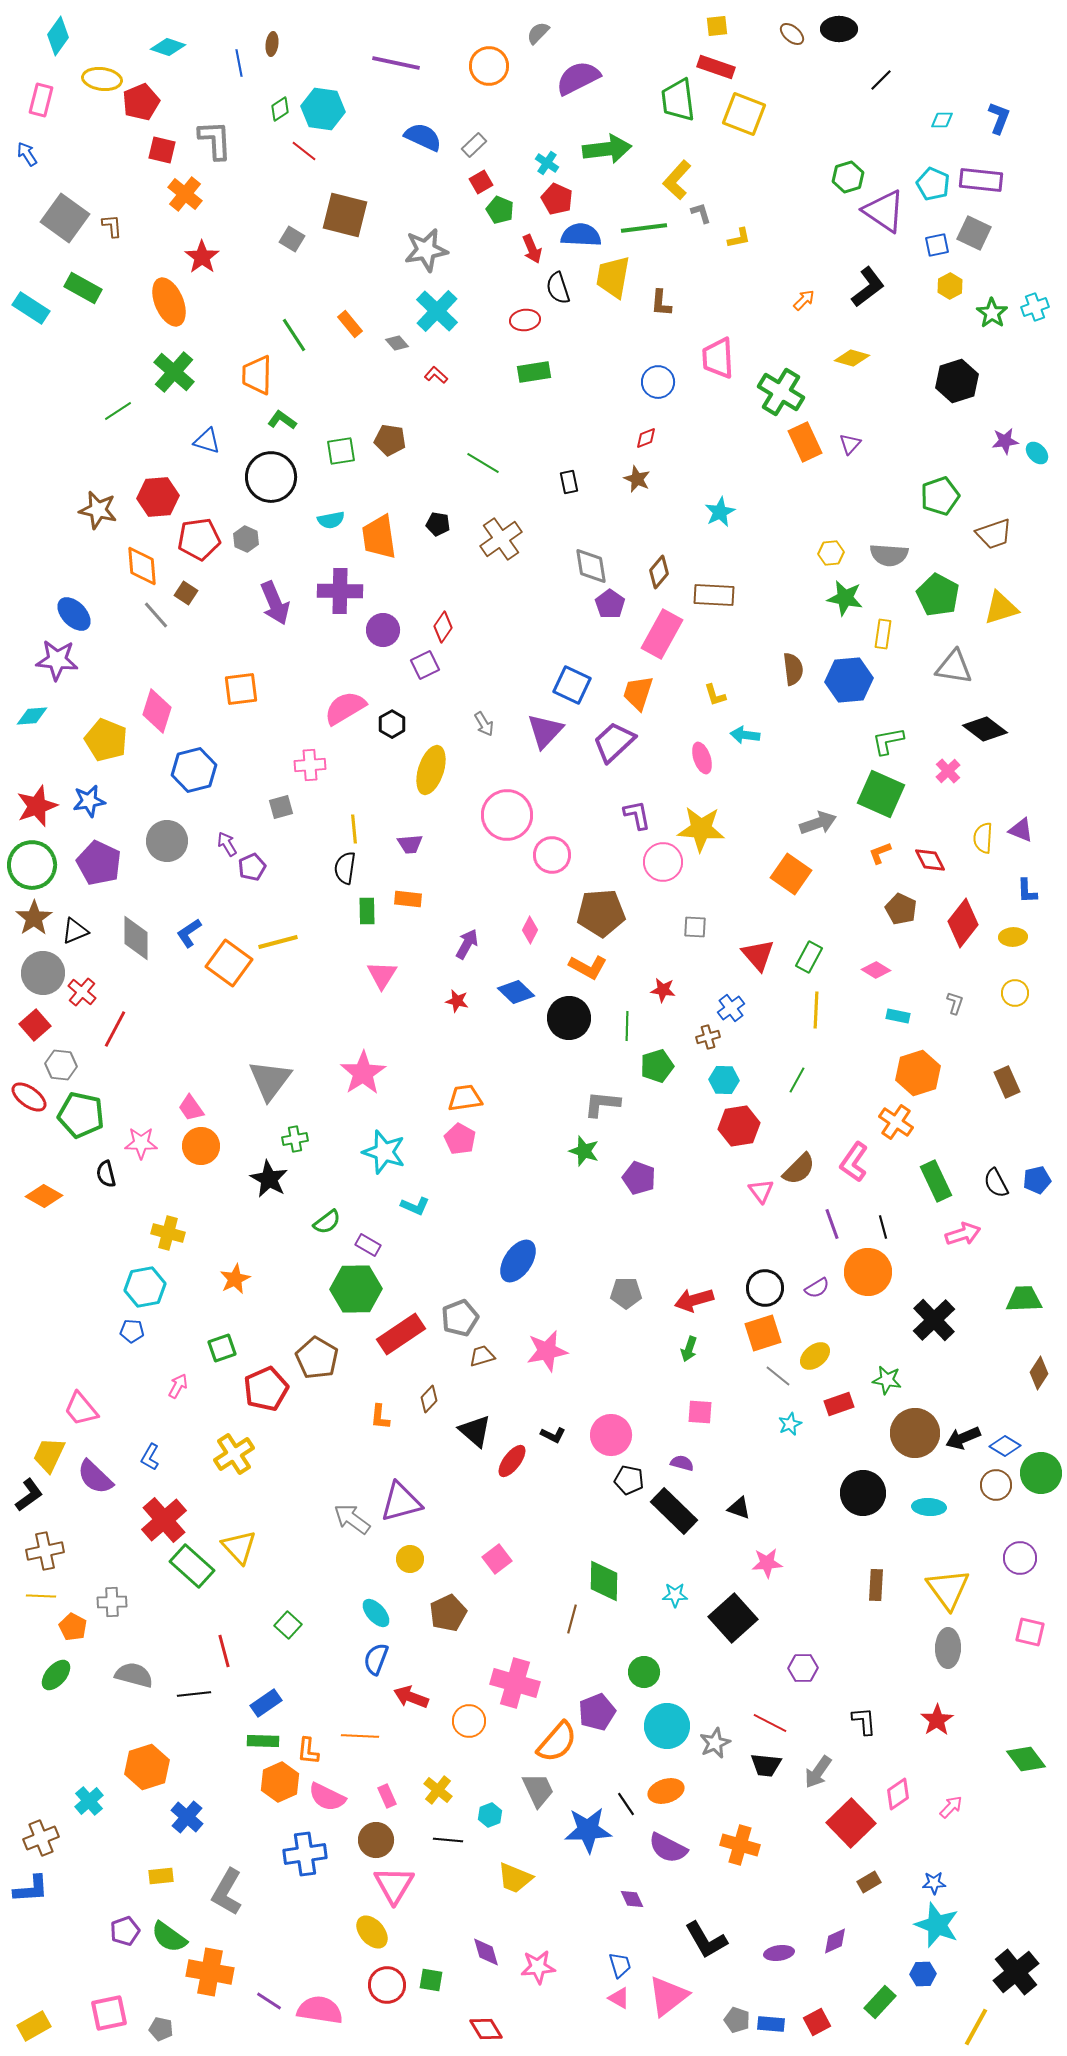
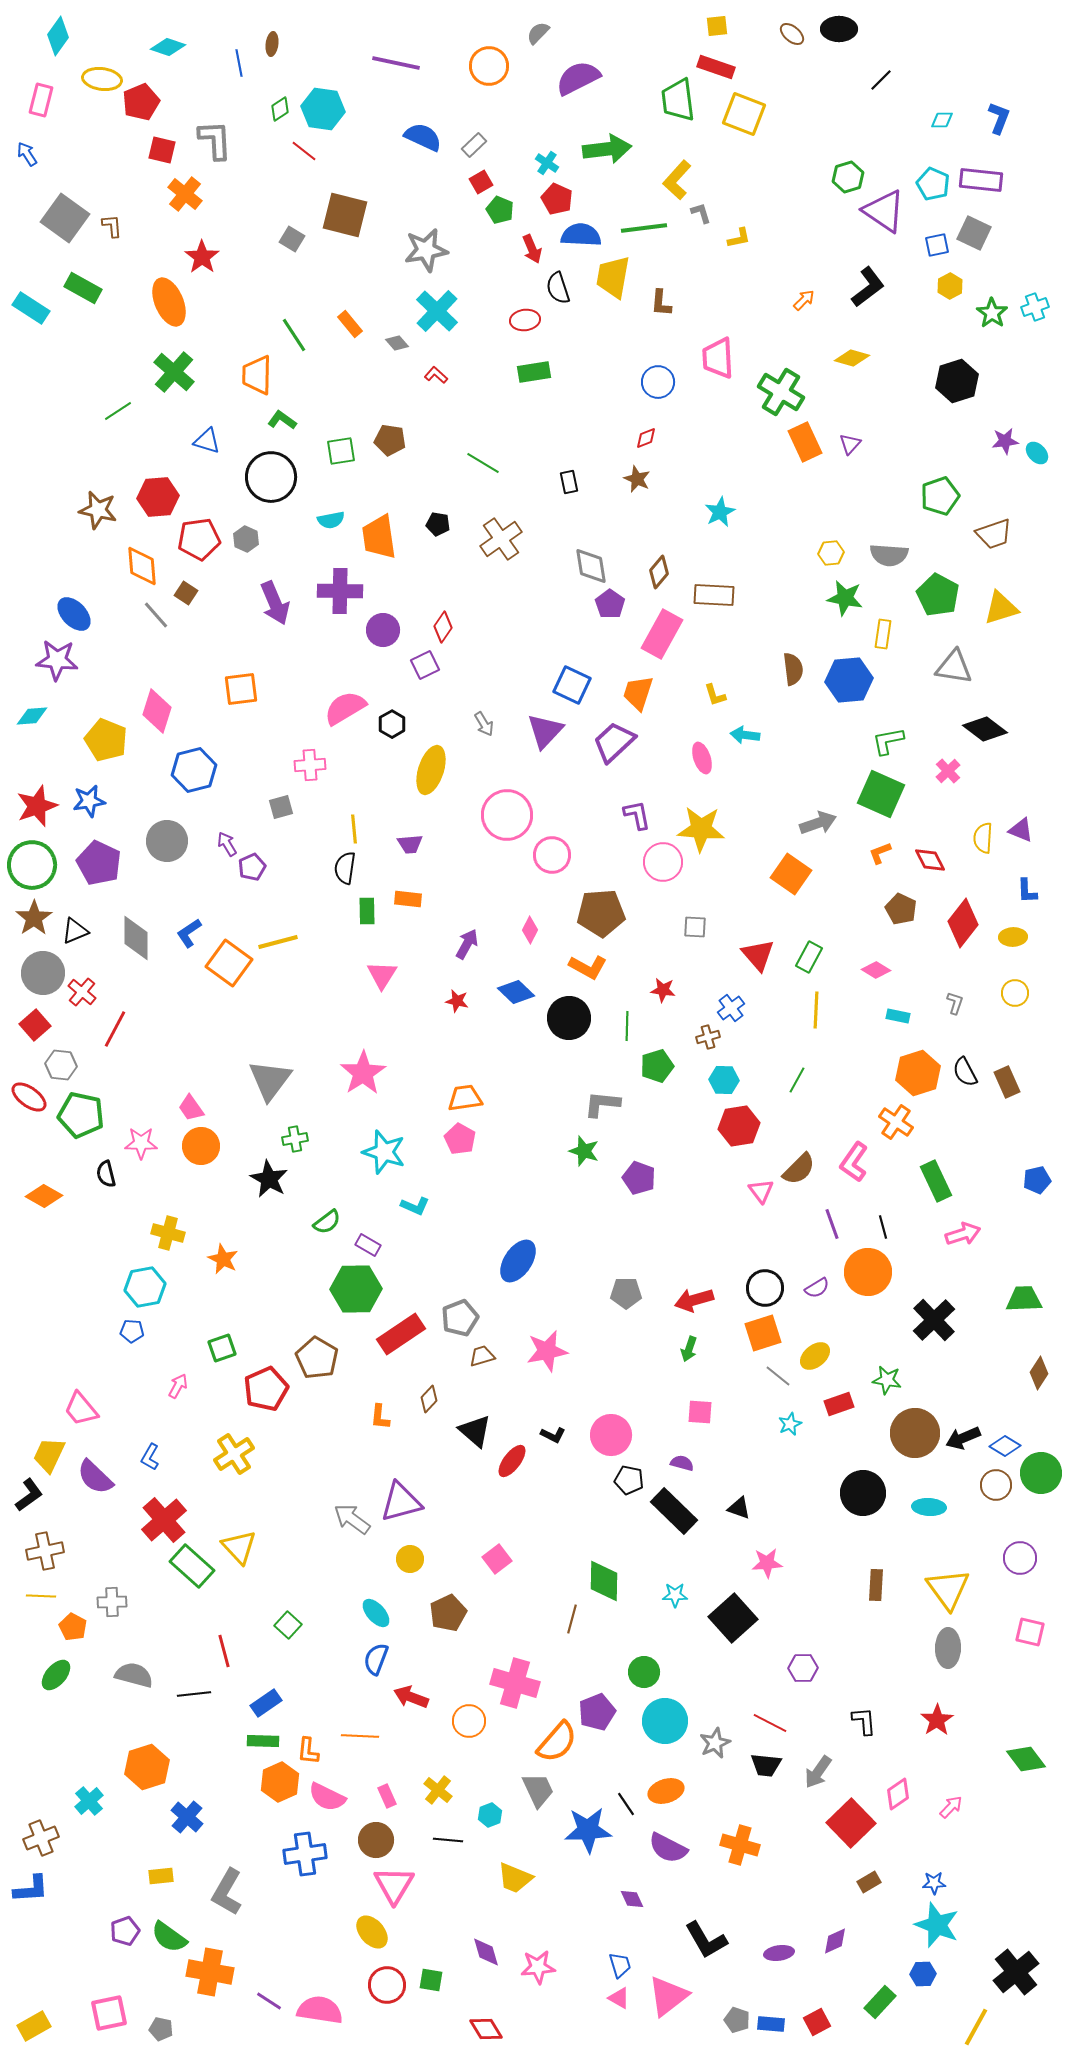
black semicircle at (996, 1183): moved 31 px left, 111 px up
orange star at (235, 1279): moved 12 px left, 20 px up; rotated 20 degrees counterclockwise
cyan circle at (667, 1726): moved 2 px left, 5 px up
